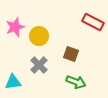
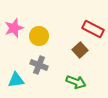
red rectangle: moved 7 px down
pink star: moved 1 px left, 1 px down
brown square: moved 9 px right, 4 px up; rotated 28 degrees clockwise
gray cross: rotated 24 degrees counterclockwise
cyan triangle: moved 3 px right, 2 px up
